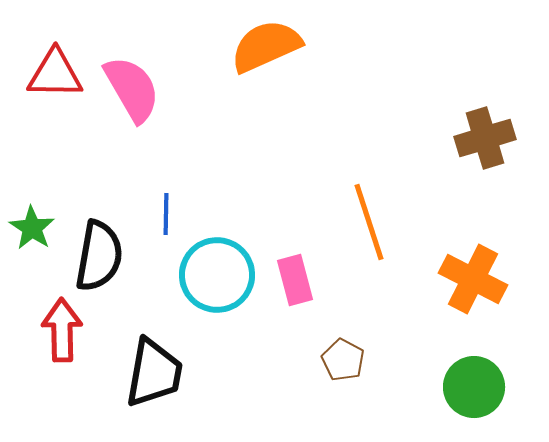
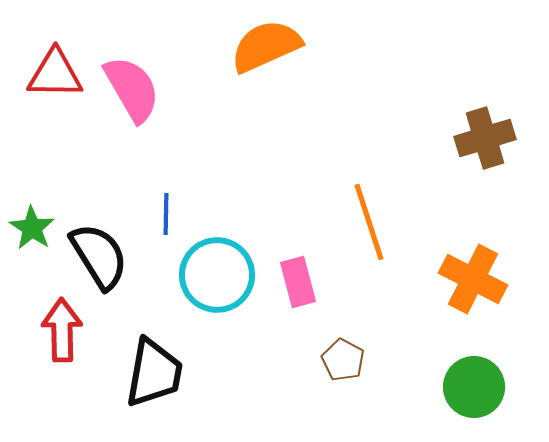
black semicircle: rotated 42 degrees counterclockwise
pink rectangle: moved 3 px right, 2 px down
